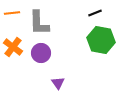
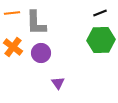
black line: moved 5 px right
gray L-shape: moved 3 px left
green hexagon: rotated 12 degrees counterclockwise
